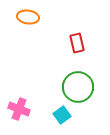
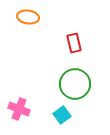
red rectangle: moved 3 px left
green circle: moved 3 px left, 3 px up
